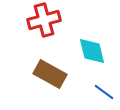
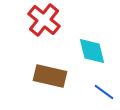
red cross: rotated 36 degrees counterclockwise
brown rectangle: moved 2 px down; rotated 16 degrees counterclockwise
